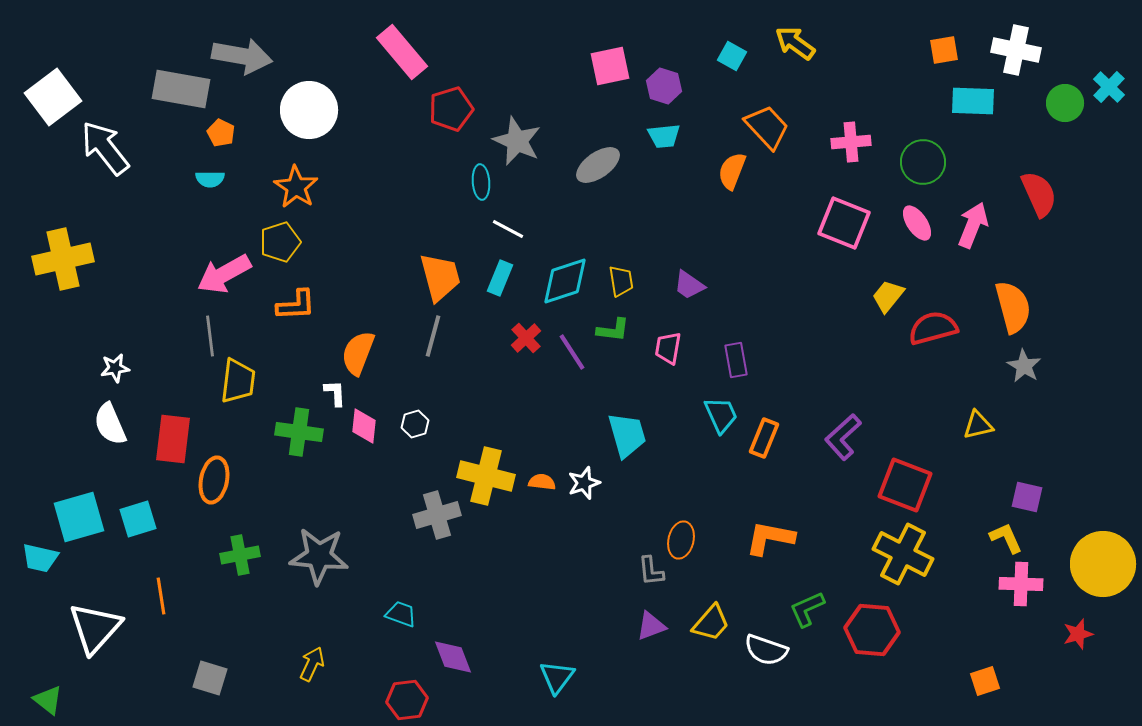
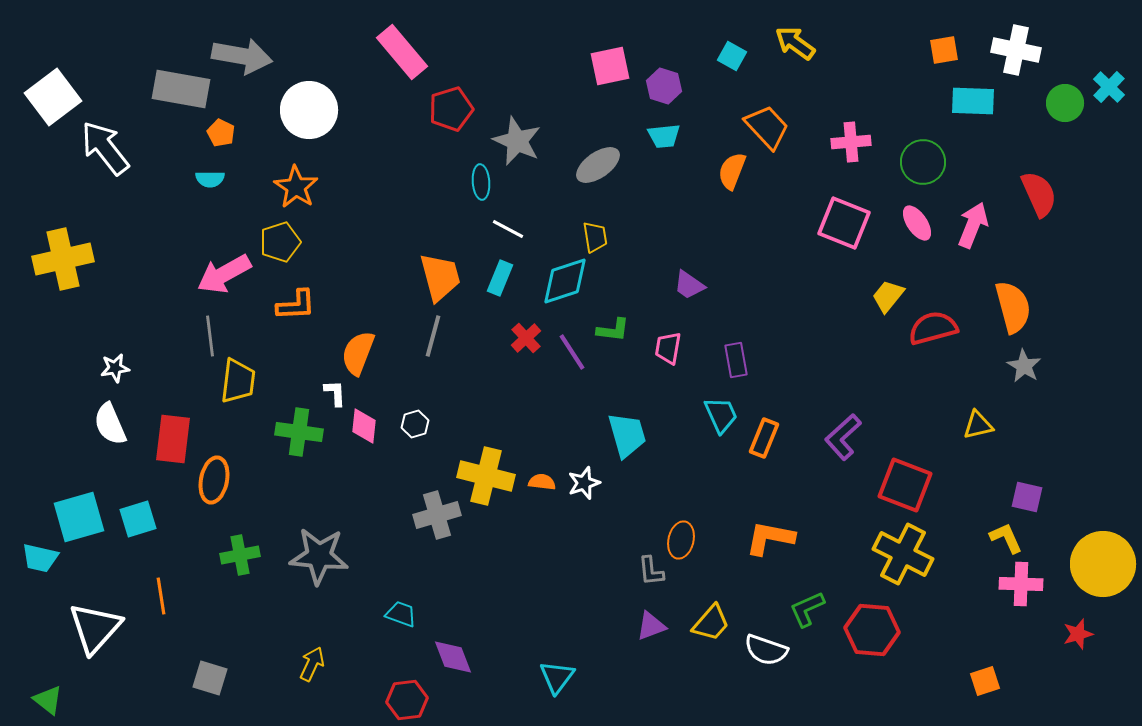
yellow trapezoid at (621, 281): moved 26 px left, 44 px up
